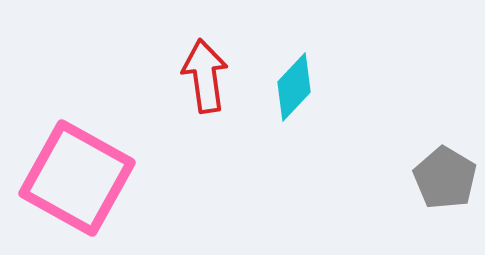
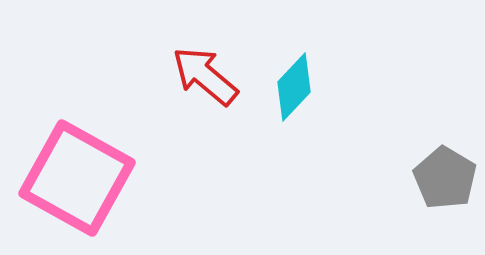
red arrow: rotated 42 degrees counterclockwise
